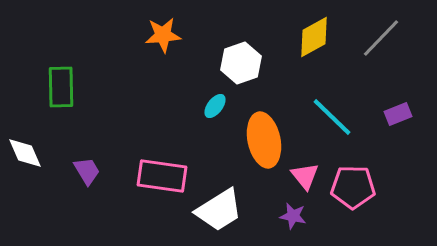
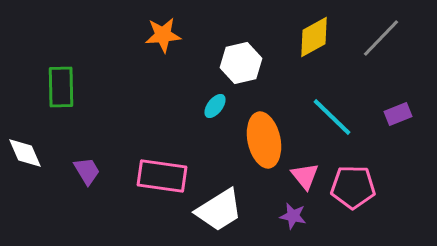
white hexagon: rotated 6 degrees clockwise
